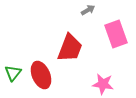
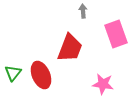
gray arrow: moved 5 px left, 1 px down; rotated 64 degrees counterclockwise
